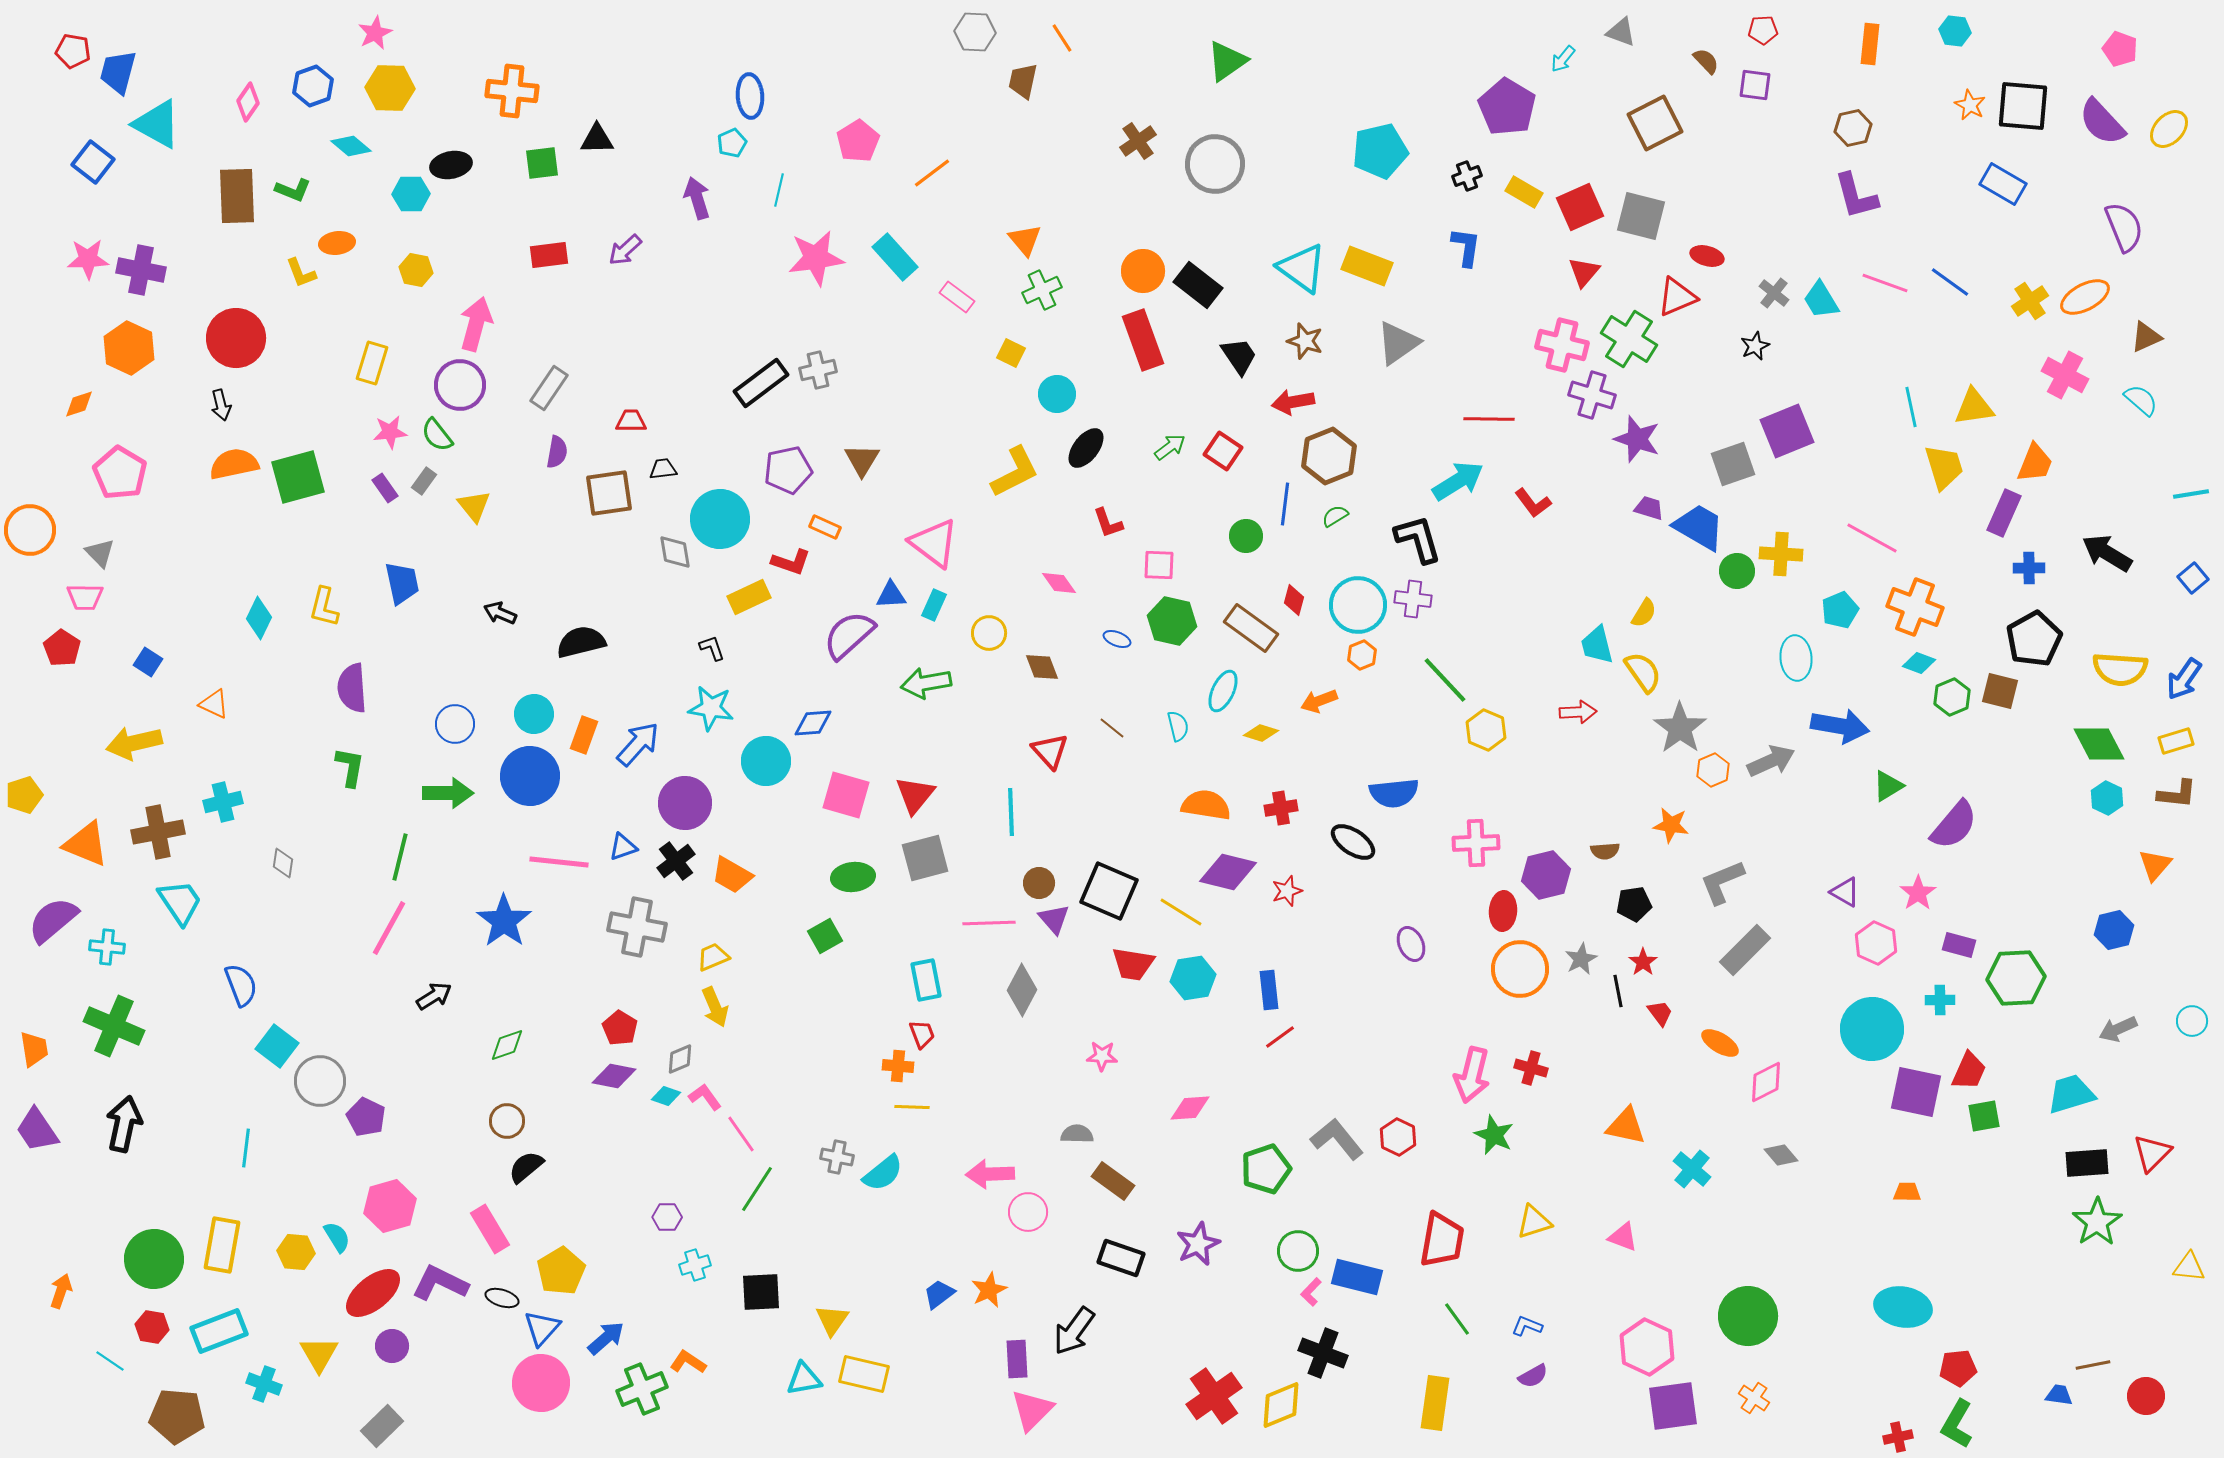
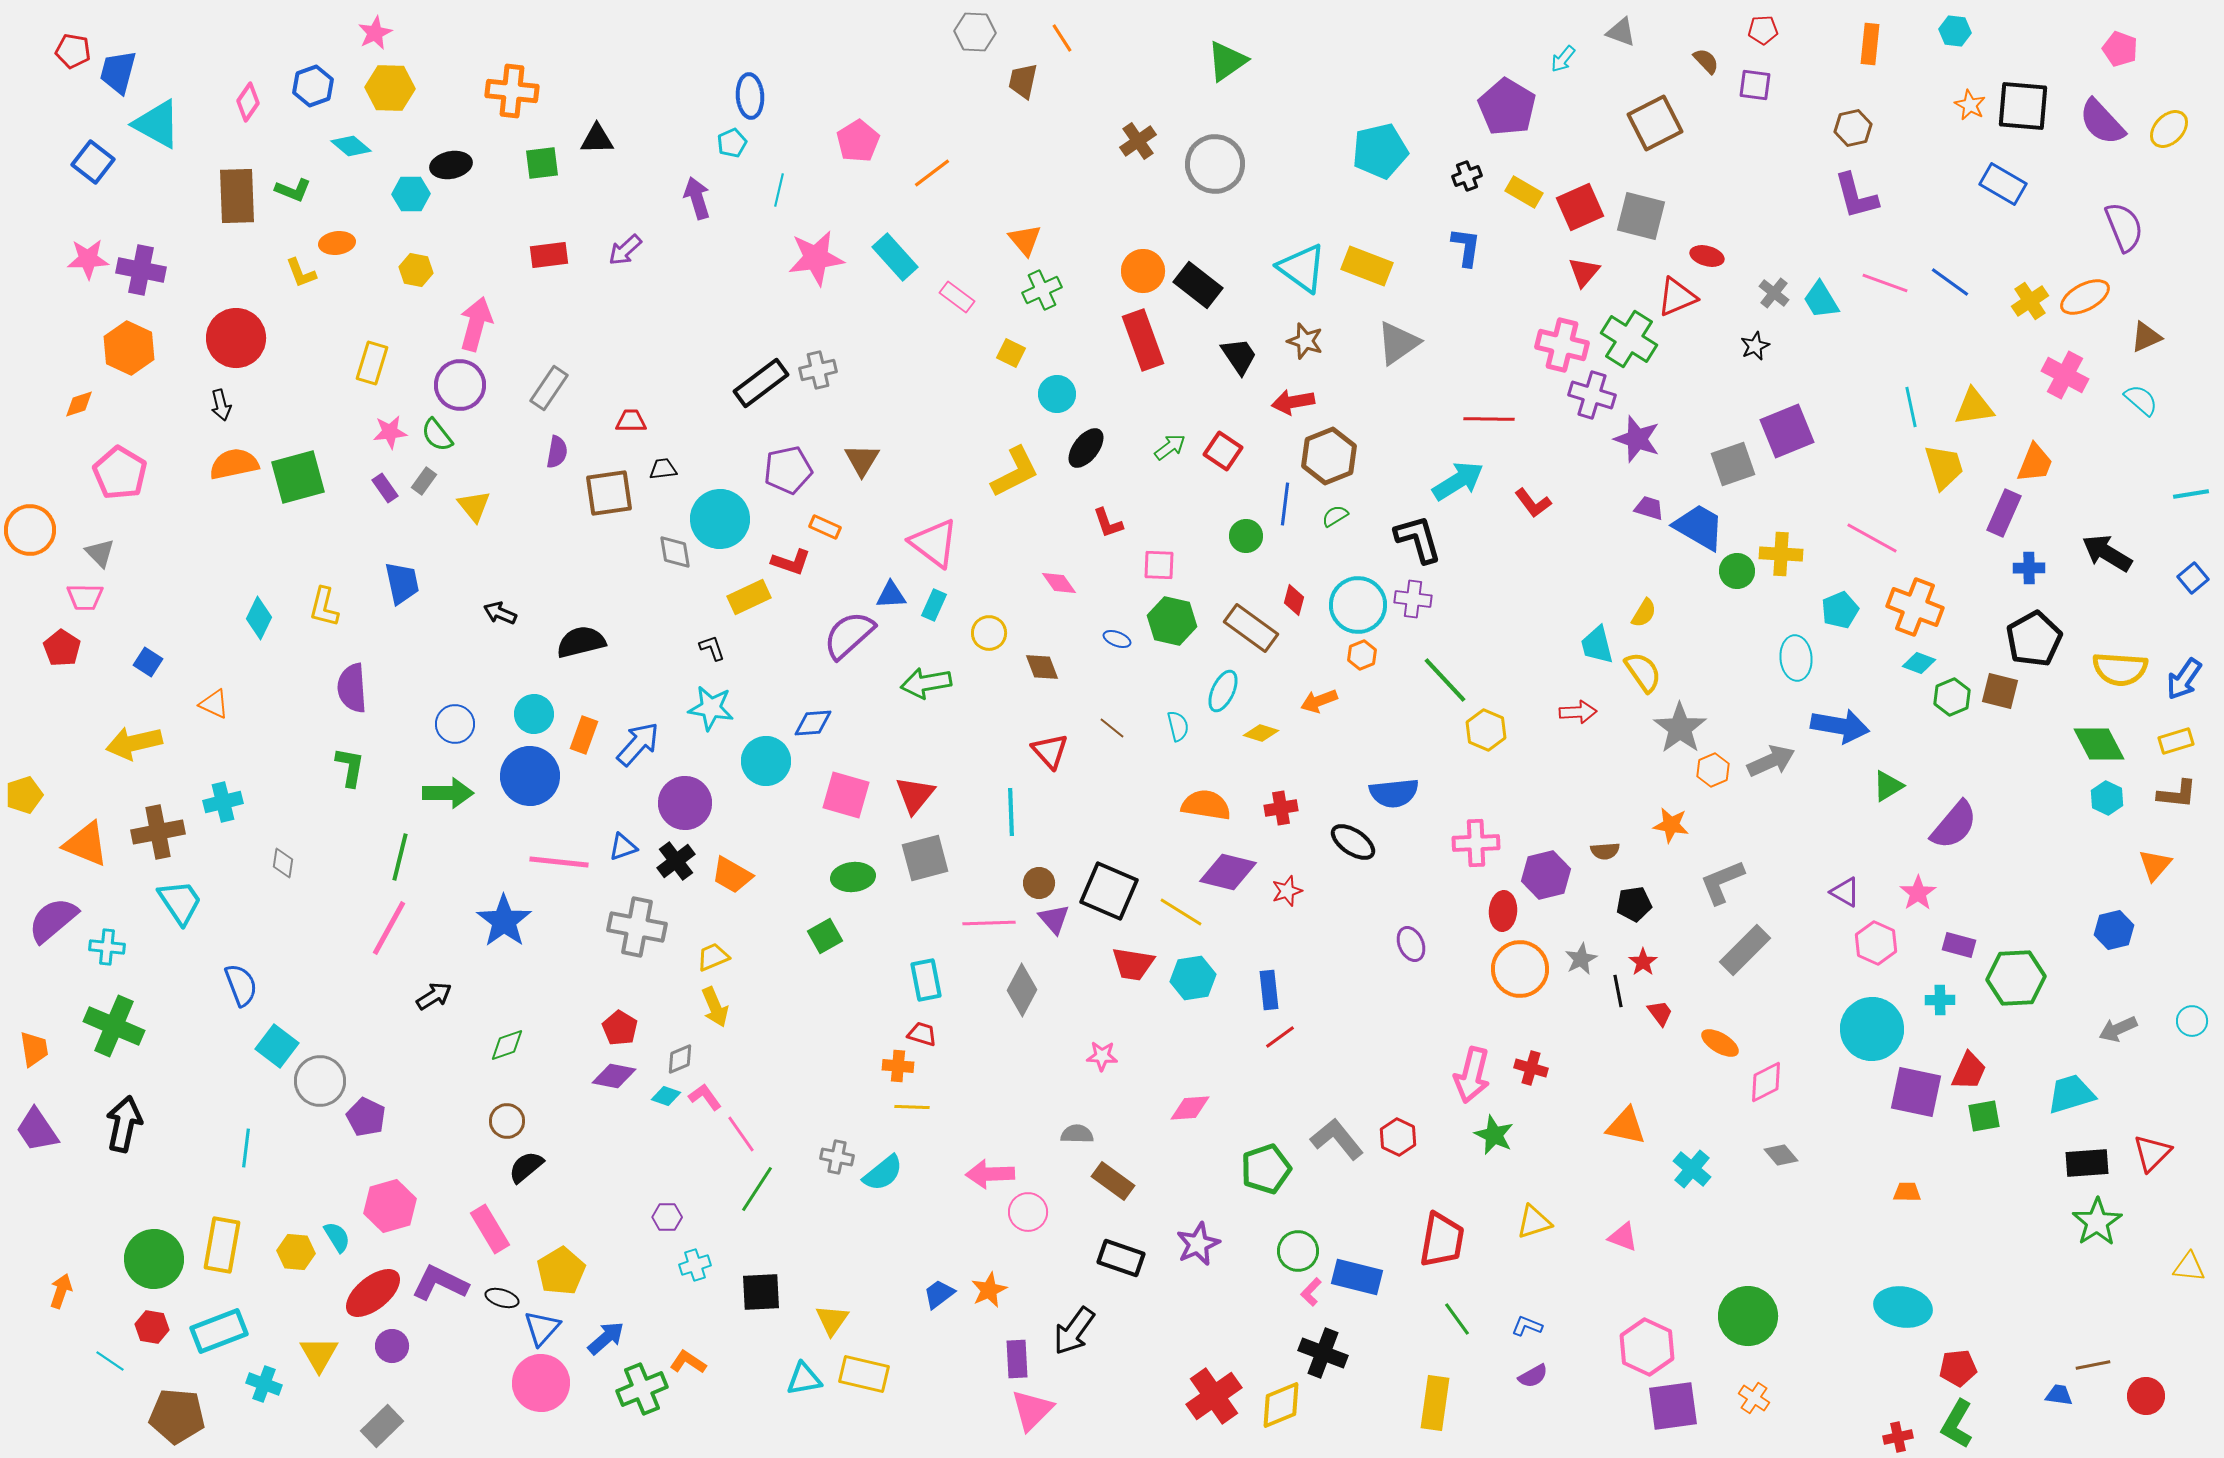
red trapezoid at (922, 1034): rotated 52 degrees counterclockwise
